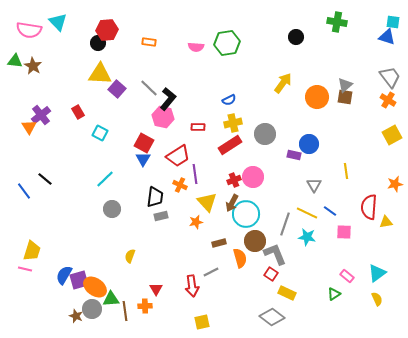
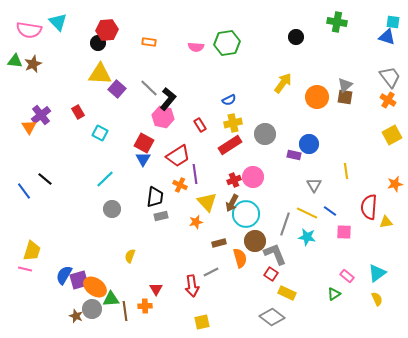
brown star at (33, 66): moved 2 px up; rotated 18 degrees clockwise
red rectangle at (198, 127): moved 2 px right, 2 px up; rotated 56 degrees clockwise
